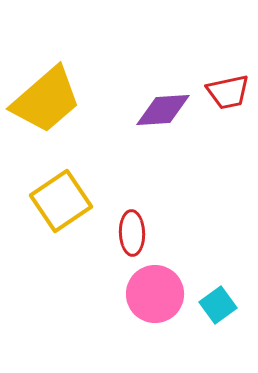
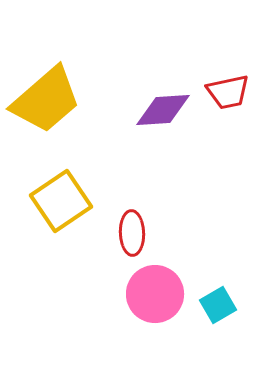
cyan square: rotated 6 degrees clockwise
